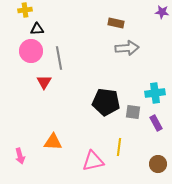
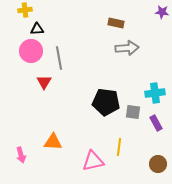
pink arrow: moved 1 px right, 1 px up
